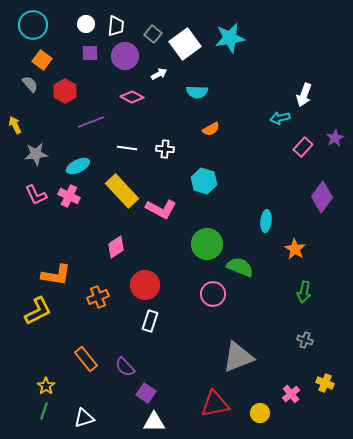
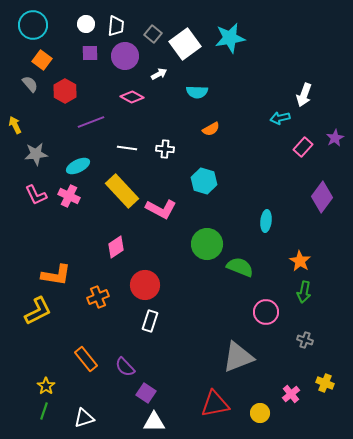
orange star at (295, 249): moved 5 px right, 12 px down
pink circle at (213, 294): moved 53 px right, 18 px down
